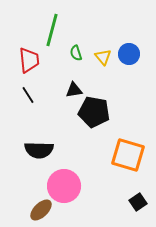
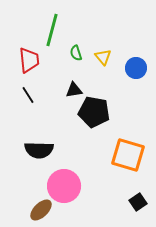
blue circle: moved 7 px right, 14 px down
